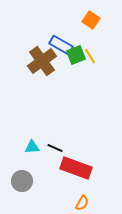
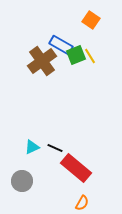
cyan triangle: rotated 21 degrees counterclockwise
red rectangle: rotated 20 degrees clockwise
